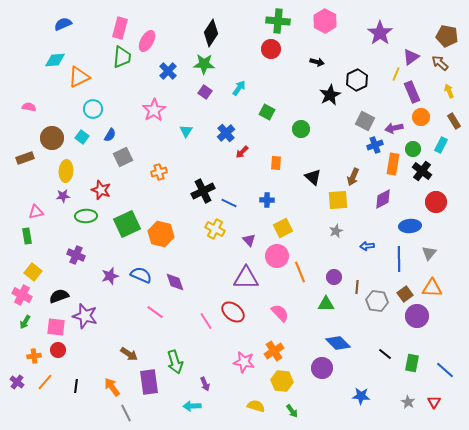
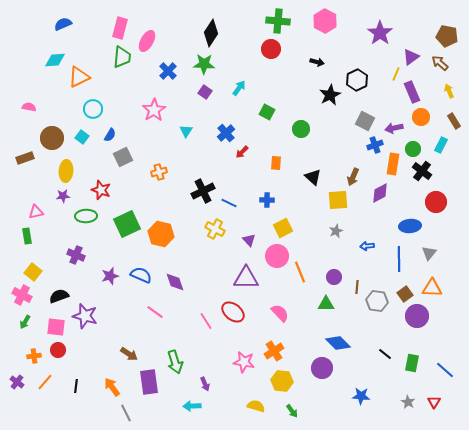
purple diamond at (383, 199): moved 3 px left, 6 px up
